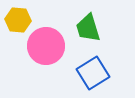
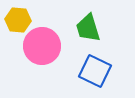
pink circle: moved 4 px left
blue square: moved 2 px right, 2 px up; rotated 32 degrees counterclockwise
